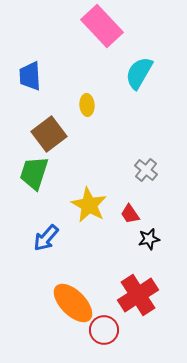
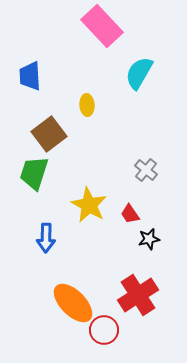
blue arrow: rotated 40 degrees counterclockwise
